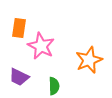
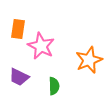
orange rectangle: moved 1 px left, 1 px down
